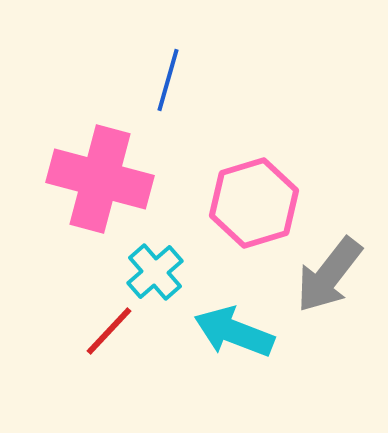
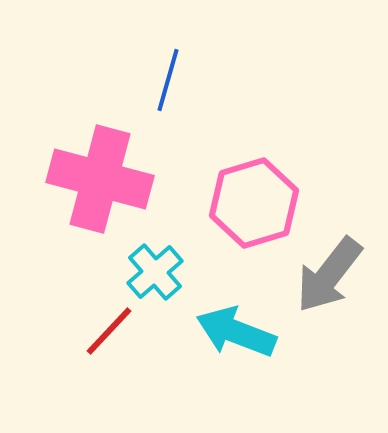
cyan arrow: moved 2 px right
